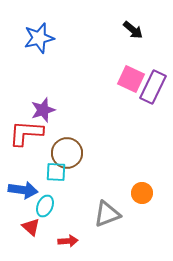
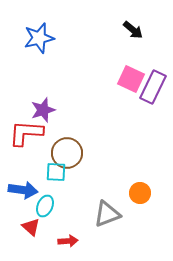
orange circle: moved 2 px left
